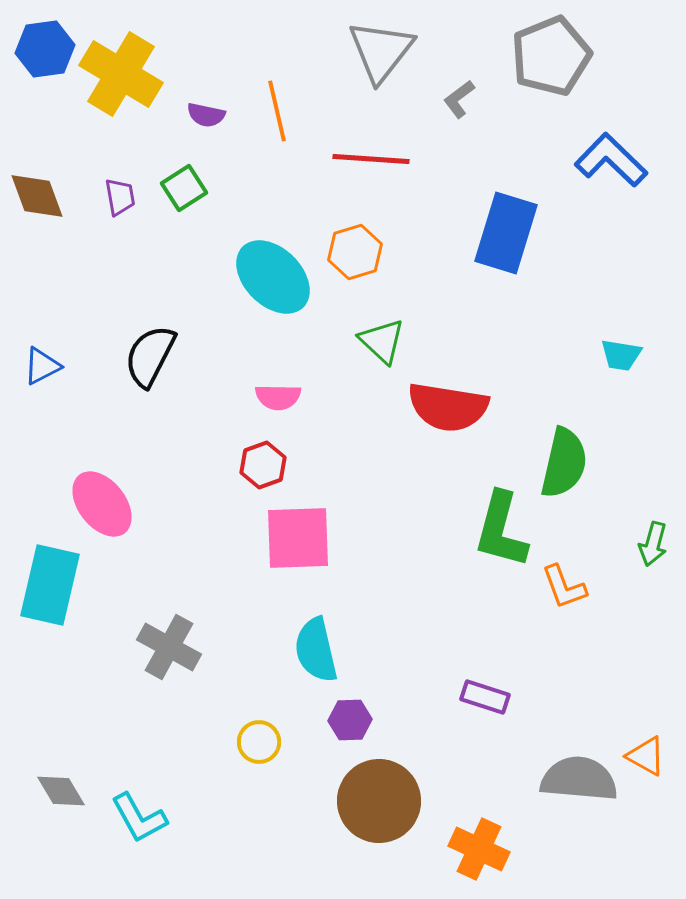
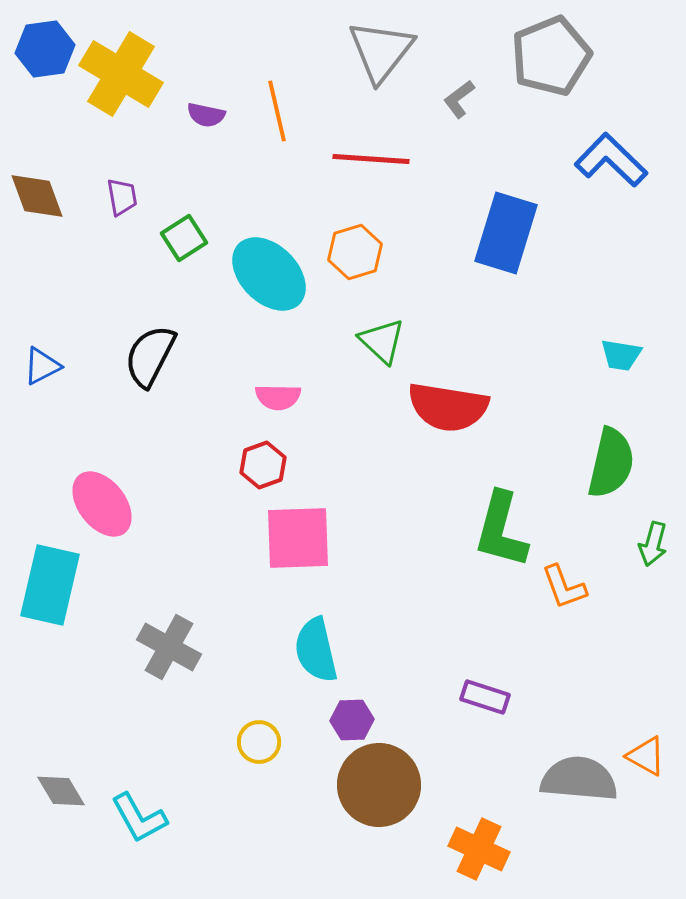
green square: moved 50 px down
purple trapezoid: moved 2 px right
cyan ellipse: moved 4 px left, 3 px up
green semicircle: moved 47 px right
purple hexagon: moved 2 px right
brown circle: moved 16 px up
